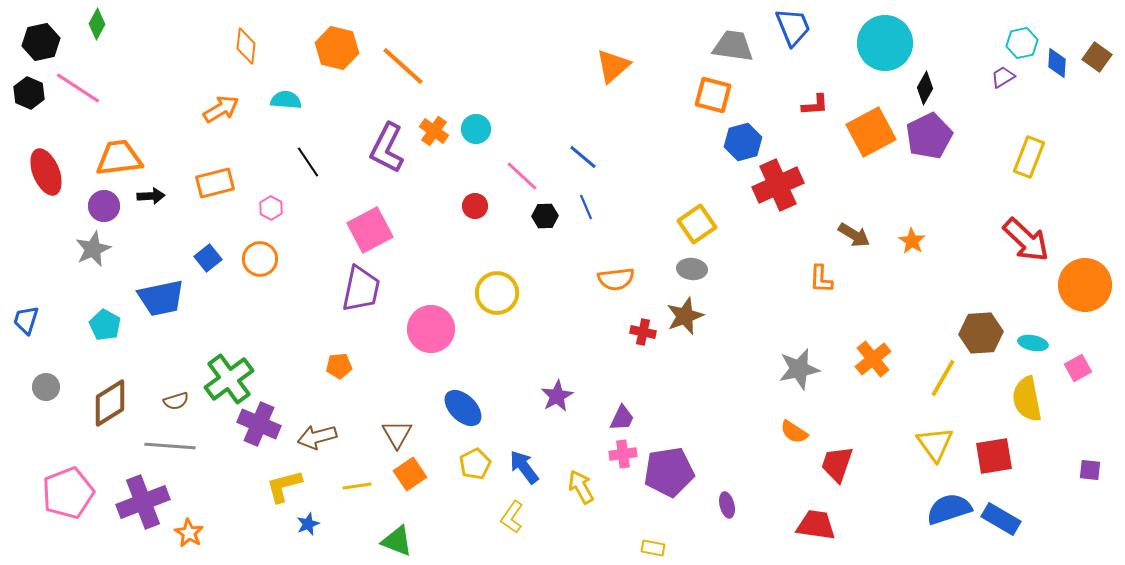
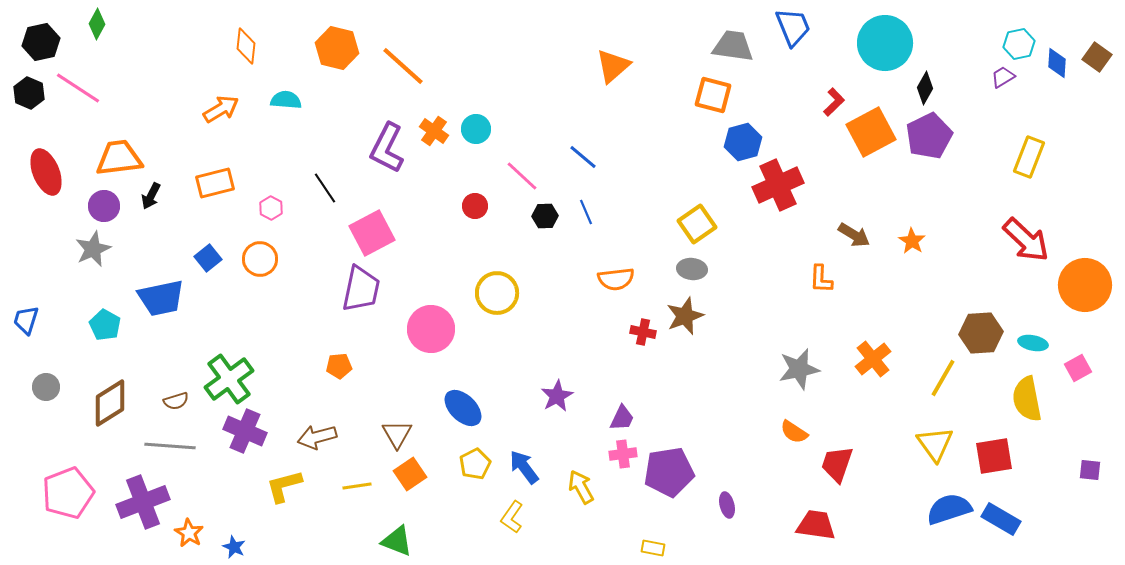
cyan hexagon at (1022, 43): moved 3 px left, 1 px down
red L-shape at (815, 105): moved 19 px right, 3 px up; rotated 40 degrees counterclockwise
black line at (308, 162): moved 17 px right, 26 px down
black arrow at (151, 196): rotated 120 degrees clockwise
blue line at (586, 207): moved 5 px down
pink square at (370, 230): moved 2 px right, 3 px down
purple cross at (259, 424): moved 14 px left, 7 px down
blue star at (308, 524): moved 74 px left, 23 px down; rotated 25 degrees counterclockwise
